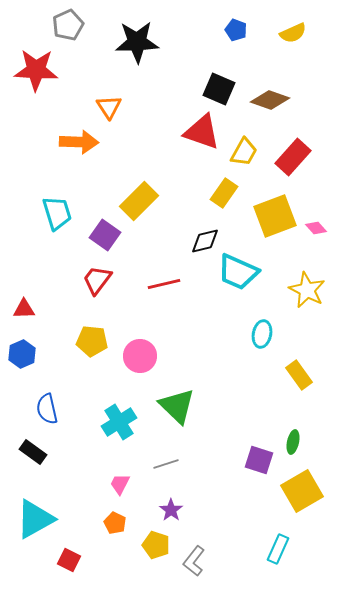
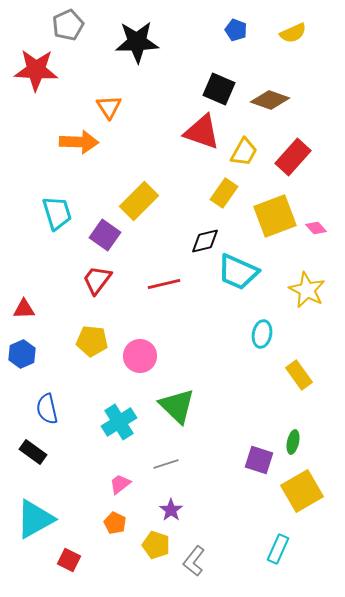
pink trapezoid at (120, 484): rotated 25 degrees clockwise
